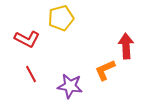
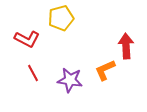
red line: moved 2 px right, 1 px up
purple star: moved 6 px up
